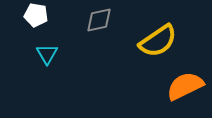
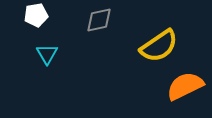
white pentagon: rotated 20 degrees counterclockwise
yellow semicircle: moved 1 px right, 5 px down
